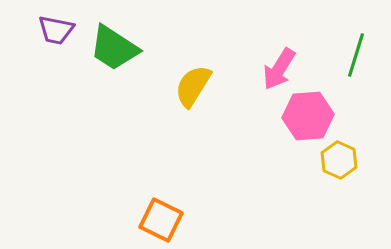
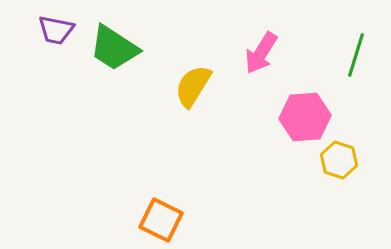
pink arrow: moved 18 px left, 16 px up
pink hexagon: moved 3 px left, 1 px down
yellow hexagon: rotated 6 degrees counterclockwise
